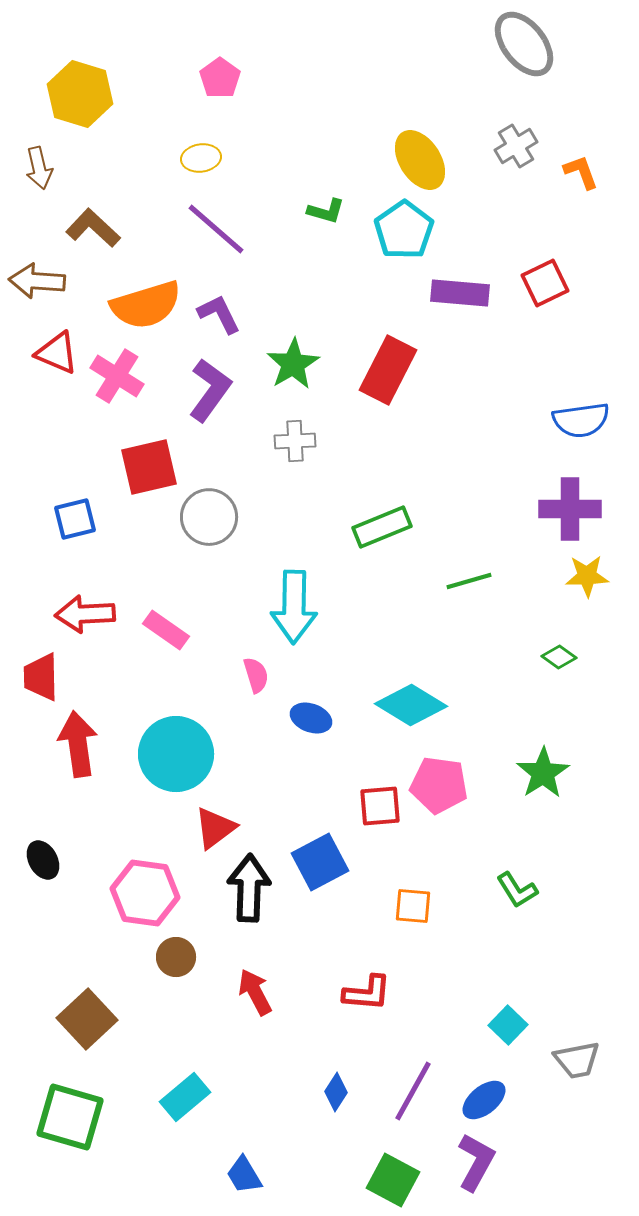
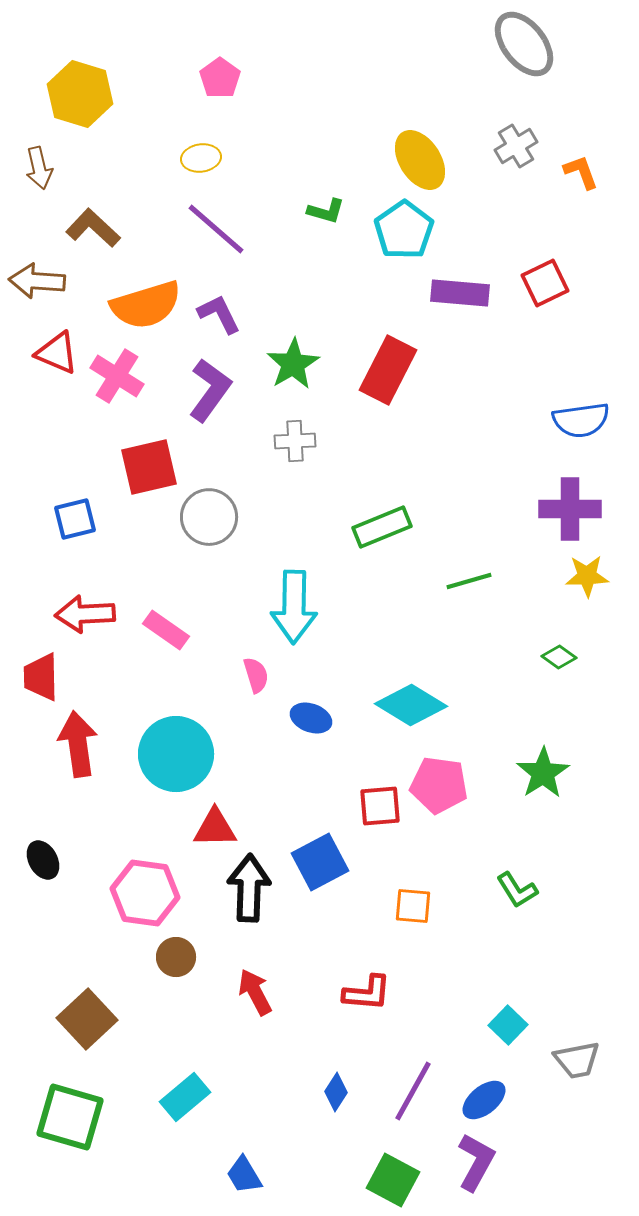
red triangle at (215, 828): rotated 36 degrees clockwise
